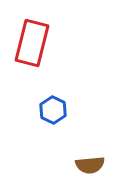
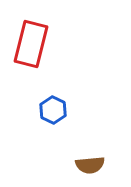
red rectangle: moved 1 px left, 1 px down
